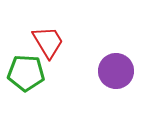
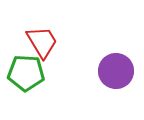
red trapezoid: moved 6 px left
